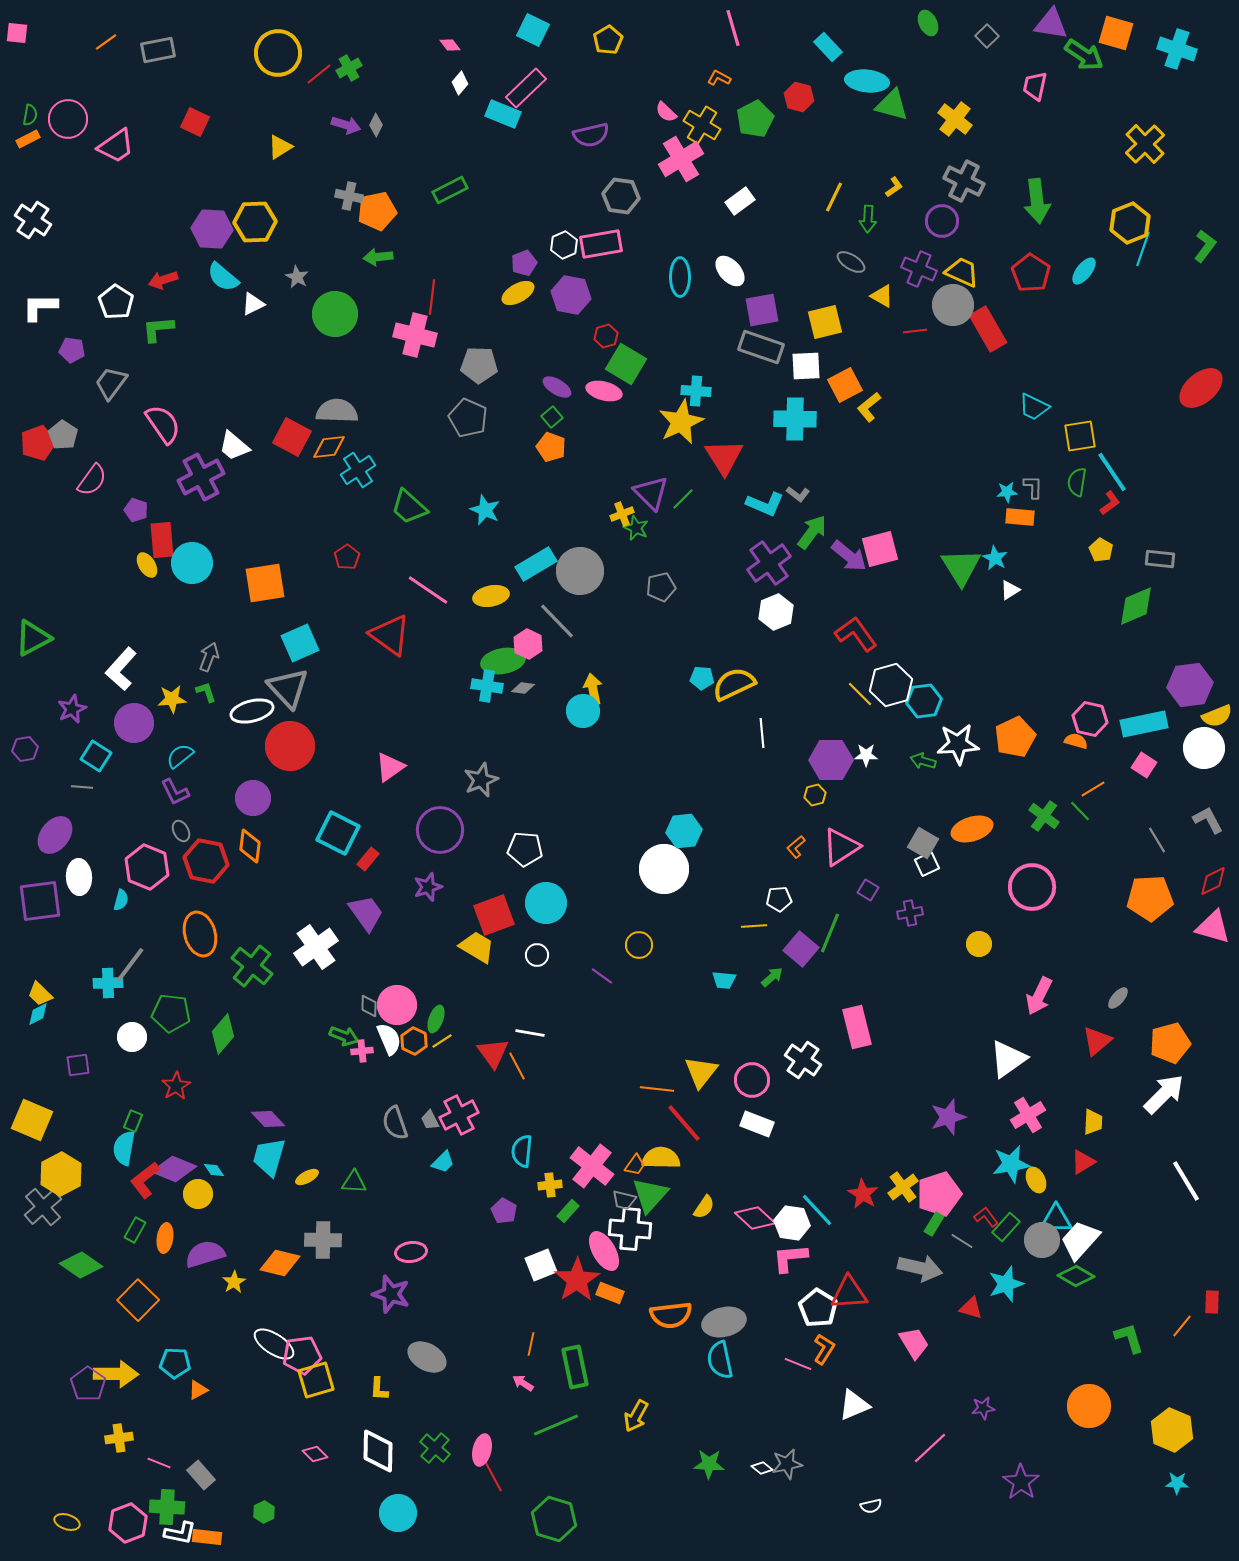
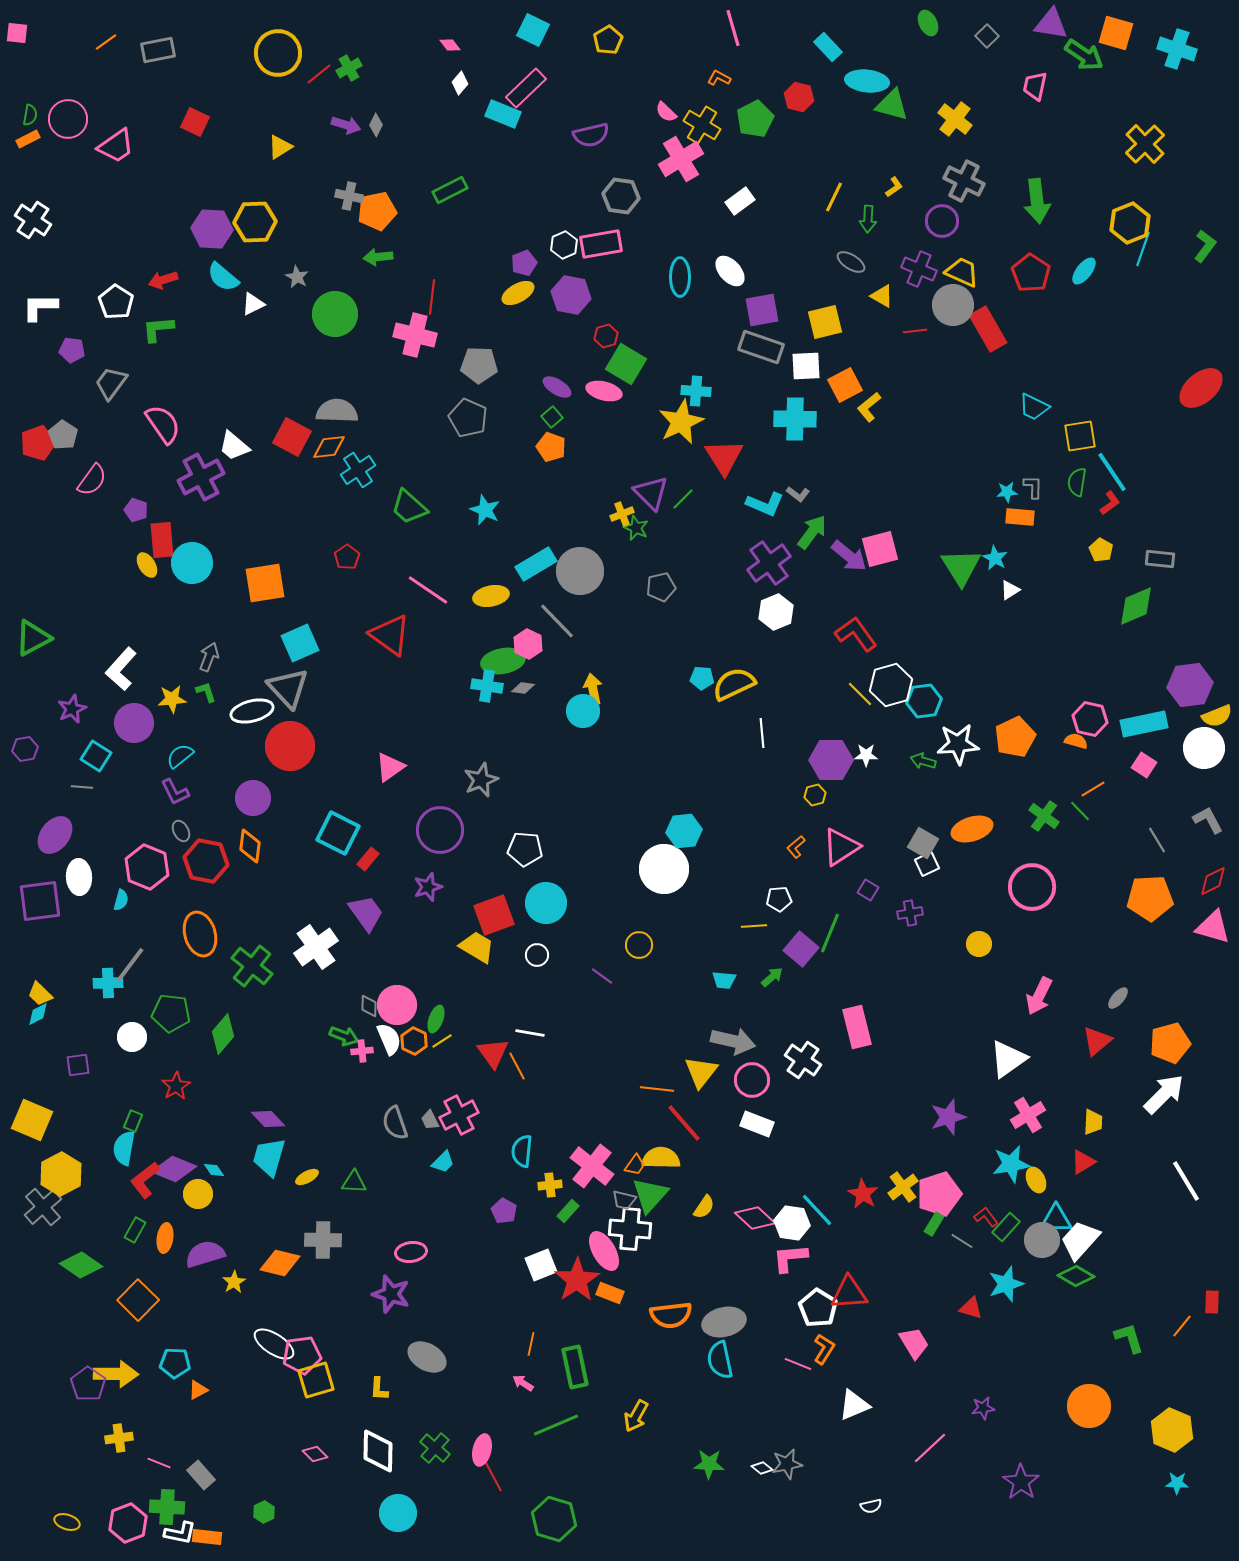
gray arrow at (920, 1268): moved 187 px left, 227 px up
